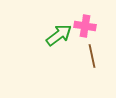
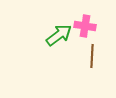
brown line: rotated 15 degrees clockwise
